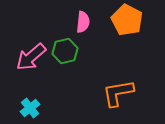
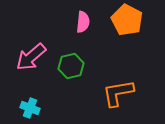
green hexagon: moved 6 px right, 15 px down
cyan cross: rotated 30 degrees counterclockwise
